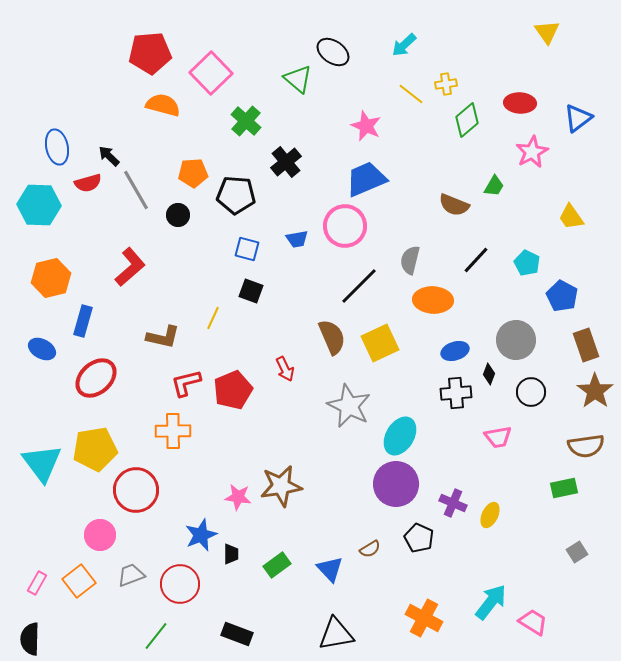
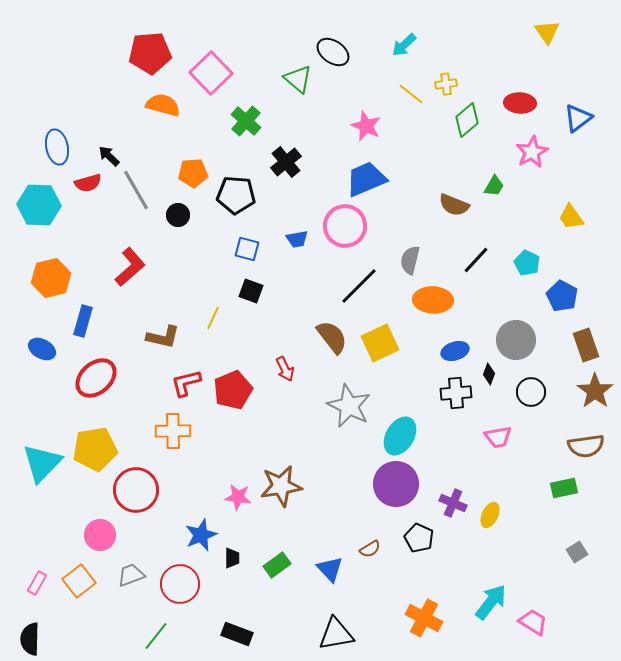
brown semicircle at (332, 337): rotated 15 degrees counterclockwise
cyan triangle at (42, 463): rotated 21 degrees clockwise
black trapezoid at (231, 554): moved 1 px right, 4 px down
